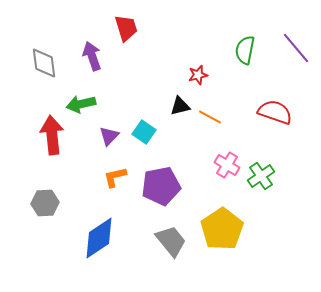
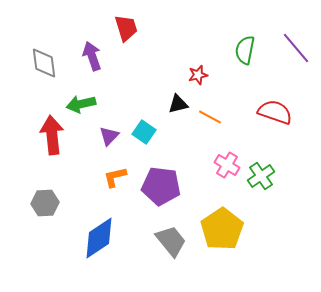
black triangle: moved 2 px left, 2 px up
purple pentagon: rotated 18 degrees clockwise
